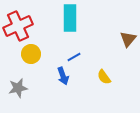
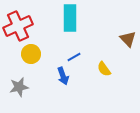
brown triangle: rotated 24 degrees counterclockwise
yellow semicircle: moved 8 px up
gray star: moved 1 px right, 1 px up
